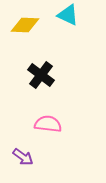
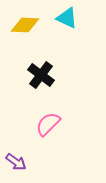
cyan triangle: moved 1 px left, 3 px down
pink semicircle: rotated 52 degrees counterclockwise
purple arrow: moved 7 px left, 5 px down
